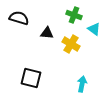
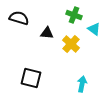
yellow cross: rotated 12 degrees clockwise
